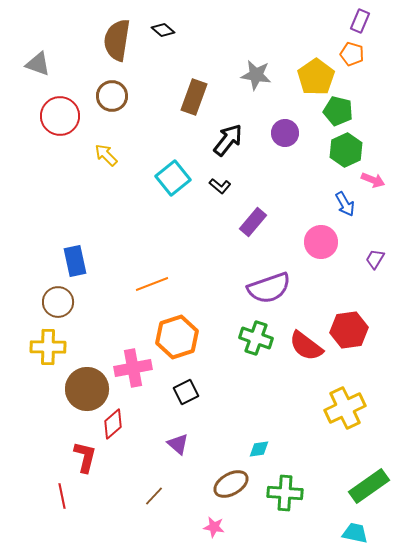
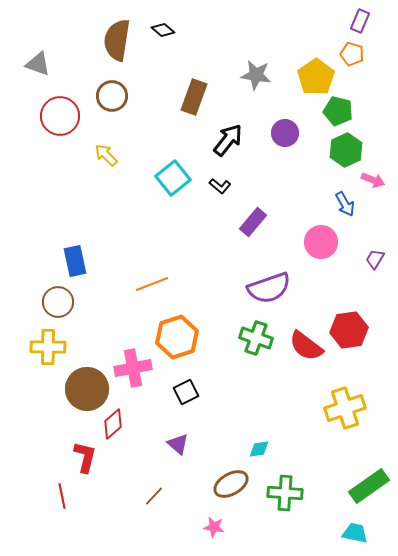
yellow cross at (345, 408): rotated 6 degrees clockwise
